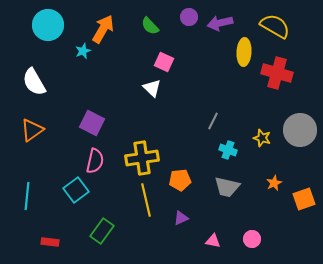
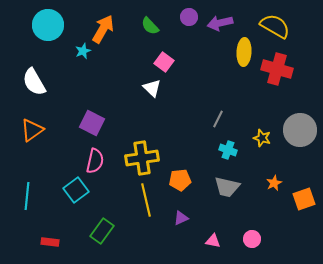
pink square: rotated 12 degrees clockwise
red cross: moved 4 px up
gray line: moved 5 px right, 2 px up
